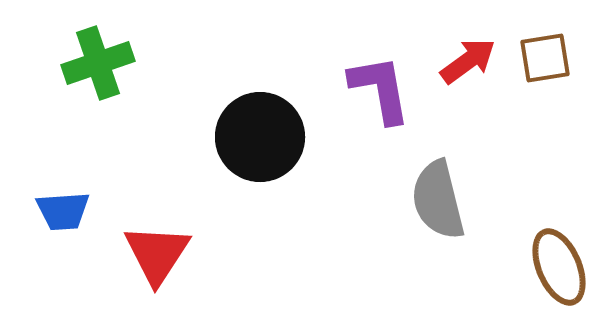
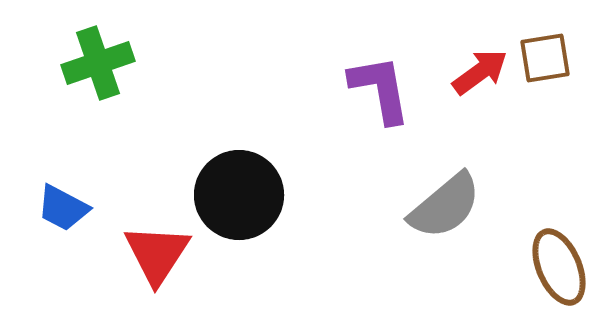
red arrow: moved 12 px right, 11 px down
black circle: moved 21 px left, 58 px down
gray semicircle: moved 7 px right, 6 px down; rotated 116 degrees counterclockwise
blue trapezoid: moved 3 px up; rotated 32 degrees clockwise
